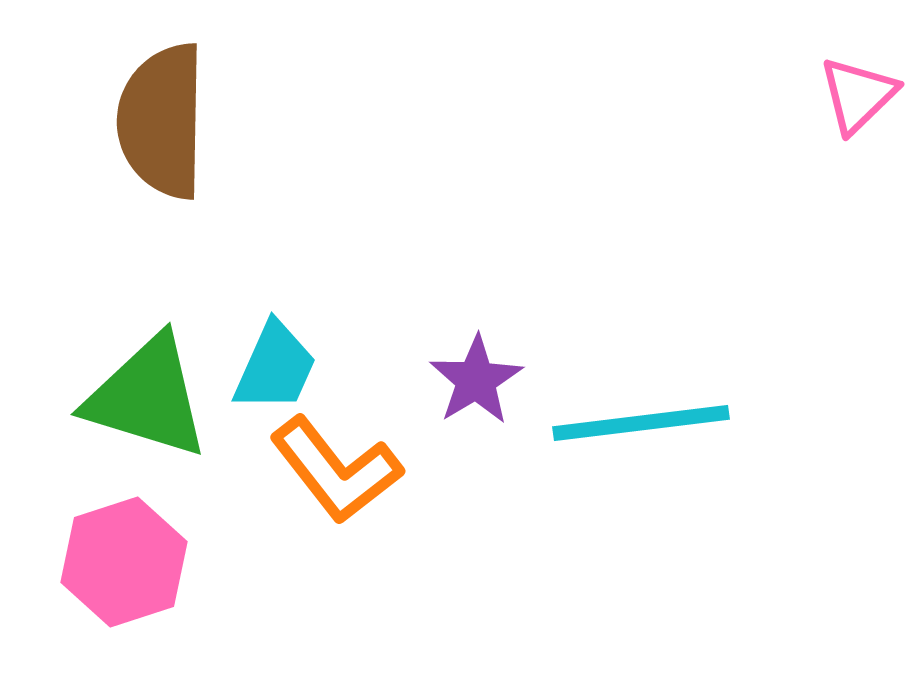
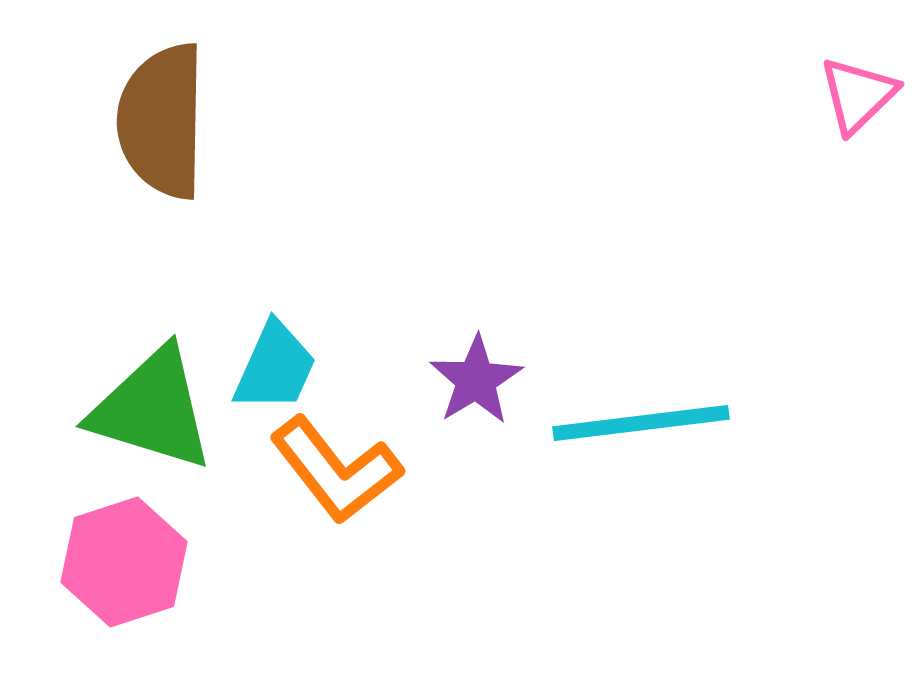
green triangle: moved 5 px right, 12 px down
